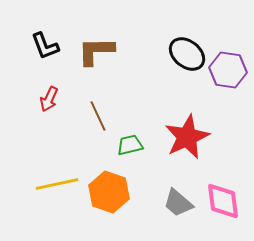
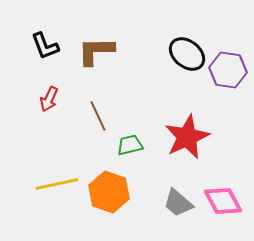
pink diamond: rotated 21 degrees counterclockwise
